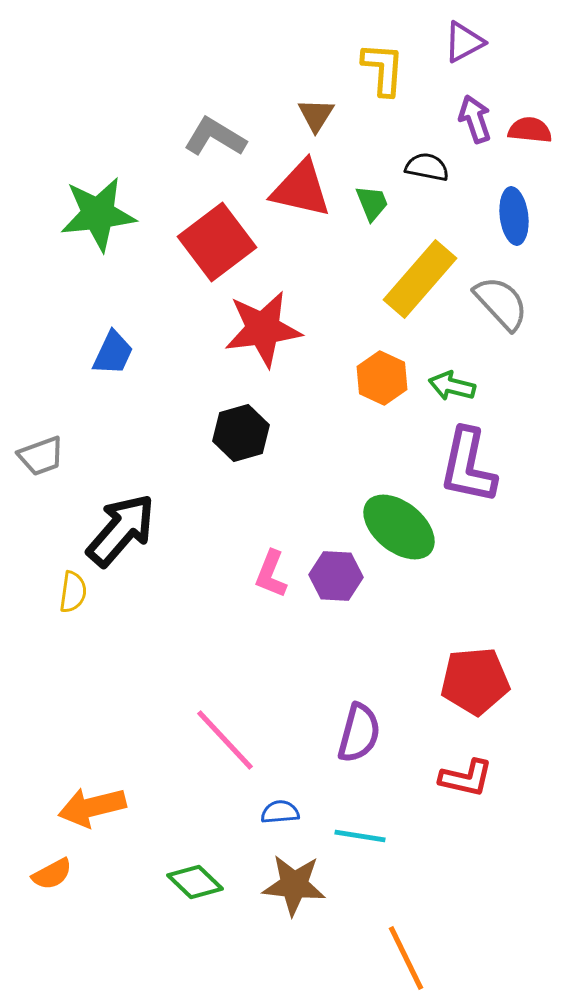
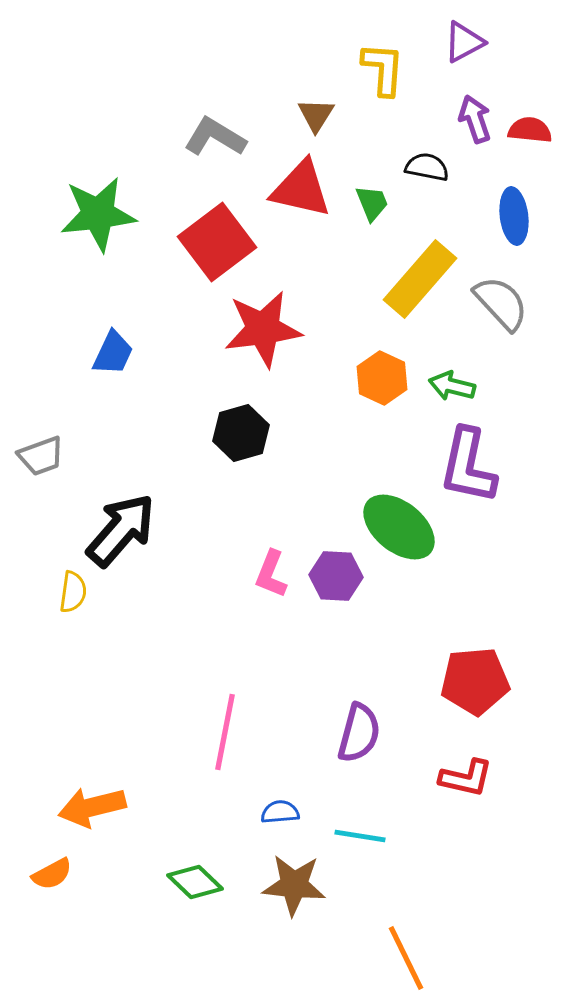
pink line: moved 8 px up; rotated 54 degrees clockwise
